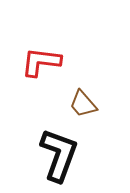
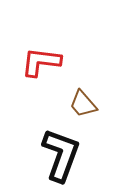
black L-shape: moved 2 px right
